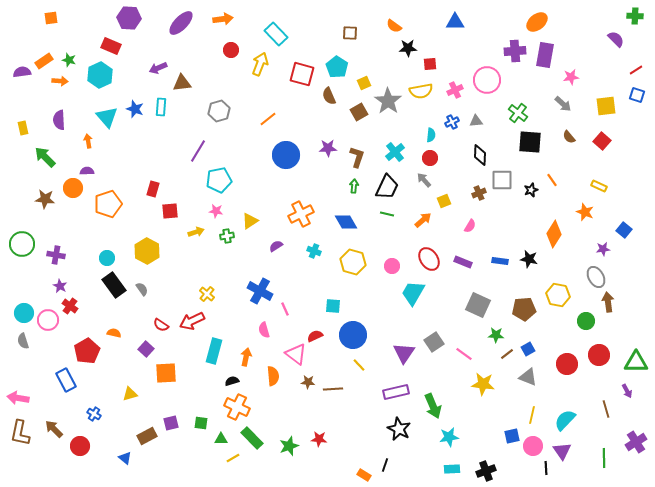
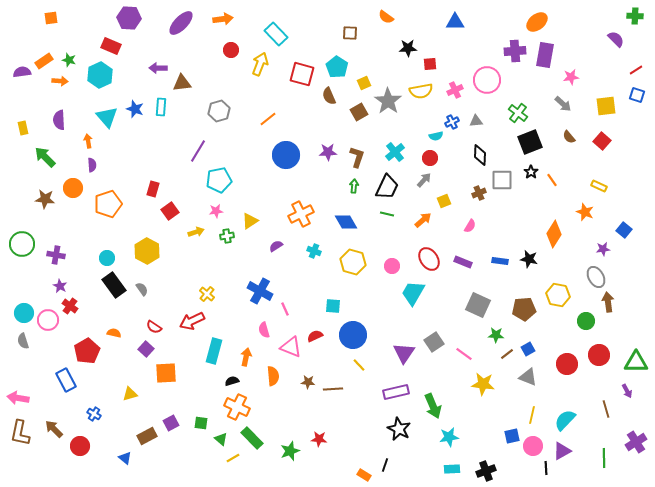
orange semicircle at (394, 26): moved 8 px left, 9 px up
purple arrow at (158, 68): rotated 24 degrees clockwise
cyan semicircle at (431, 135): moved 5 px right, 1 px down; rotated 72 degrees clockwise
black square at (530, 142): rotated 25 degrees counterclockwise
purple star at (328, 148): moved 4 px down
purple semicircle at (87, 171): moved 5 px right, 6 px up; rotated 88 degrees clockwise
gray arrow at (424, 180): rotated 84 degrees clockwise
black star at (531, 190): moved 18 px up; rotated 16 degrees counterclockwise
red square at (170, 211): rotated 30 degrees counterclockwise
pink star at (216, 211): rotated 16 degrees counterclockwise
red semicircle at (161, 325): moved 7 px left, 2 px down
pink triangle at (296, 354): moved 5 px left, 7 px up; rotated 15 degrees counterclockwise
purple square at (171, 423): rotated 14 degrees counterclockwise
green triangle at (221, 439): rotated 40 degrees clockwise
green star at (289, 446): moved 1 px right, 5 px down
purple triangle at (562, 451): rotated 36 degrees clockwise
